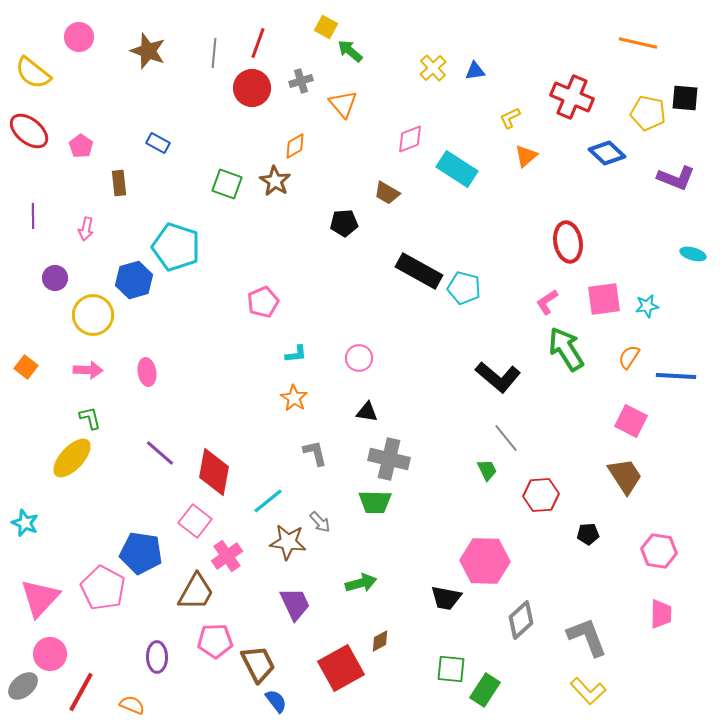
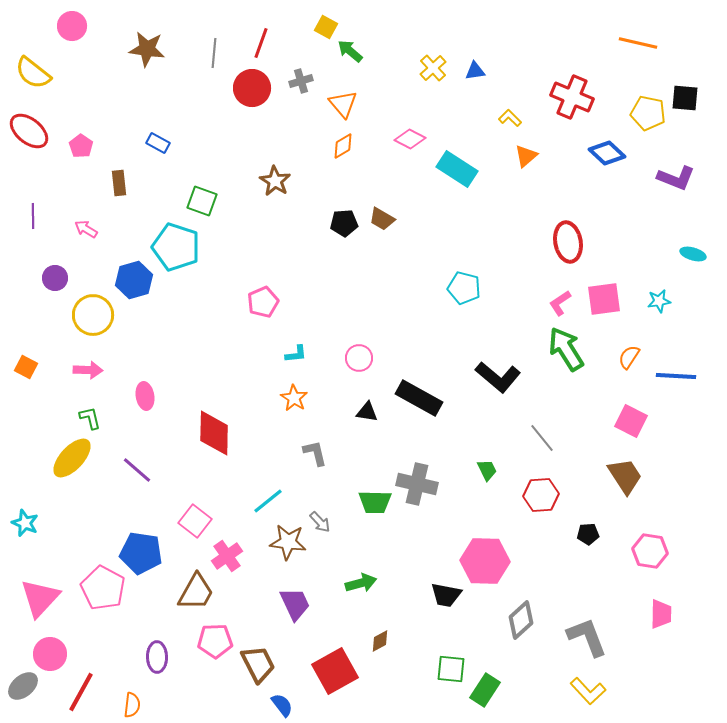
pink circle at (79, 37): moved 7 px left, 11 px up
red line at (258, 43): moved 3 px right
brown star at (148, 51): moved 1 px left, 2 px up; rotated 12 degrees counterclockwise
yellow L-shape at (510, 118): rotated 70 degrees clockwise
pink diamond at (410, 139): rotated 48 degrees clockwise
orange diamond at (295, 146): moved 48 px right
green square at (227, 184): moved 25 px left, 17 px down
brown trapezoid at (387, 193): moved 5 px left, 26 px down
pink arrow at (86, 229): rotated 110 degrees clockwise
black rectangle at (419, 271): moved 127 px down
pink L-shape at (547, 302): moved 13 px right, 1 px down
cyan star at (647, 306): moved 12 px right, 5 px up
orange square at (26, 367): rotated 10 degrees counterclockwise
pink ellipse at (147, 372): moved 2 px left, 24 px down
gray line at (506, 438): moved 36 px right
purple line at (160, 453): moved 23 px left, 17 px down
gray cross at (389, 459): moved 28 px right, 25 px down
red diamond at (214, 472): moved 39 px up; rotated 9 degrees counterclockwise
pink hexagon at (659, 551): moved 9 px left
black trapezoid at (446, 598): moved 3 px up
red square at (341, 668): moved 6 px left, 3 px down
blue semicircle at (276, 701): moved 6 px right, 4 px down
orange semicircle at (132, 705): rotated 75 degrees clockwise
